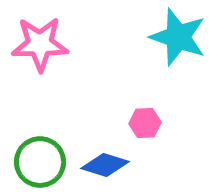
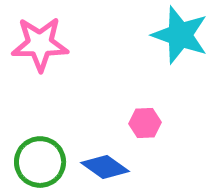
cyan star: moved 2 px right, 2 px up
blue diamond: moved 2 px down; rotated 18 degrees clockwise
